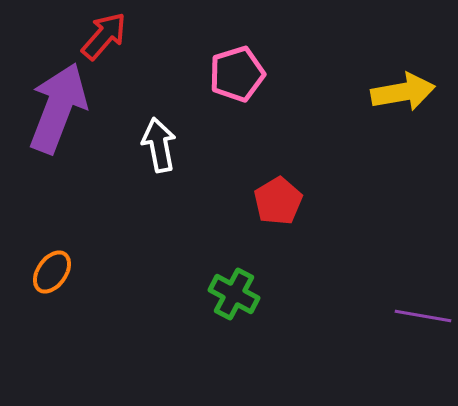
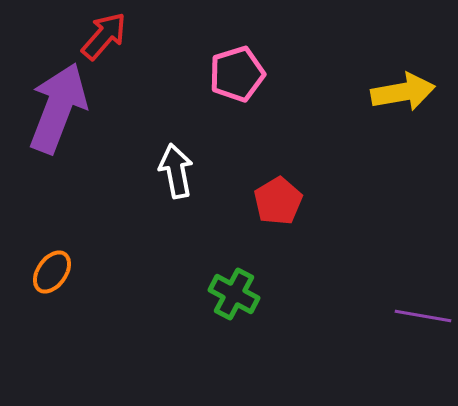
white arrow: moved 17 px right, 26 px down
